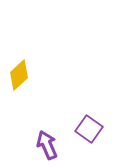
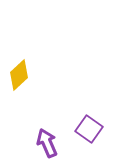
purple arrow: moved 2 px up
